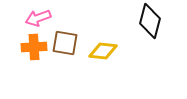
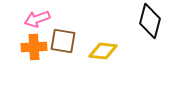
pink arrow: moved 1 px left, 1 px down
brown square: moved 2 px left, 2 px up
